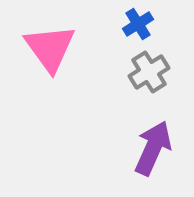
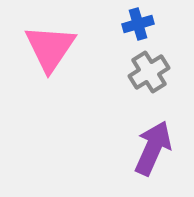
blue cross: rotated 16 degrees clockwise
pink triangle: rotated 10 degrees clockwise
